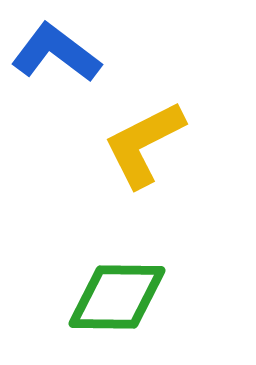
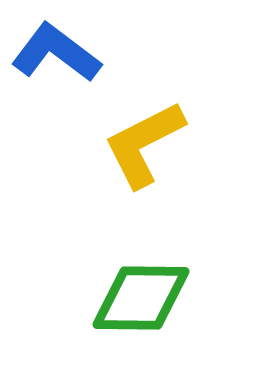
green diamond: moved 24 px right, 1 px down
